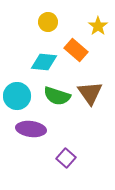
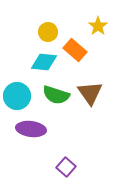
yellow circle: moved 10 px down
orange rectangle: moved 1 px left
green semicircle: moved 1 px left, 1 px up
purple square: moved 9 px down
